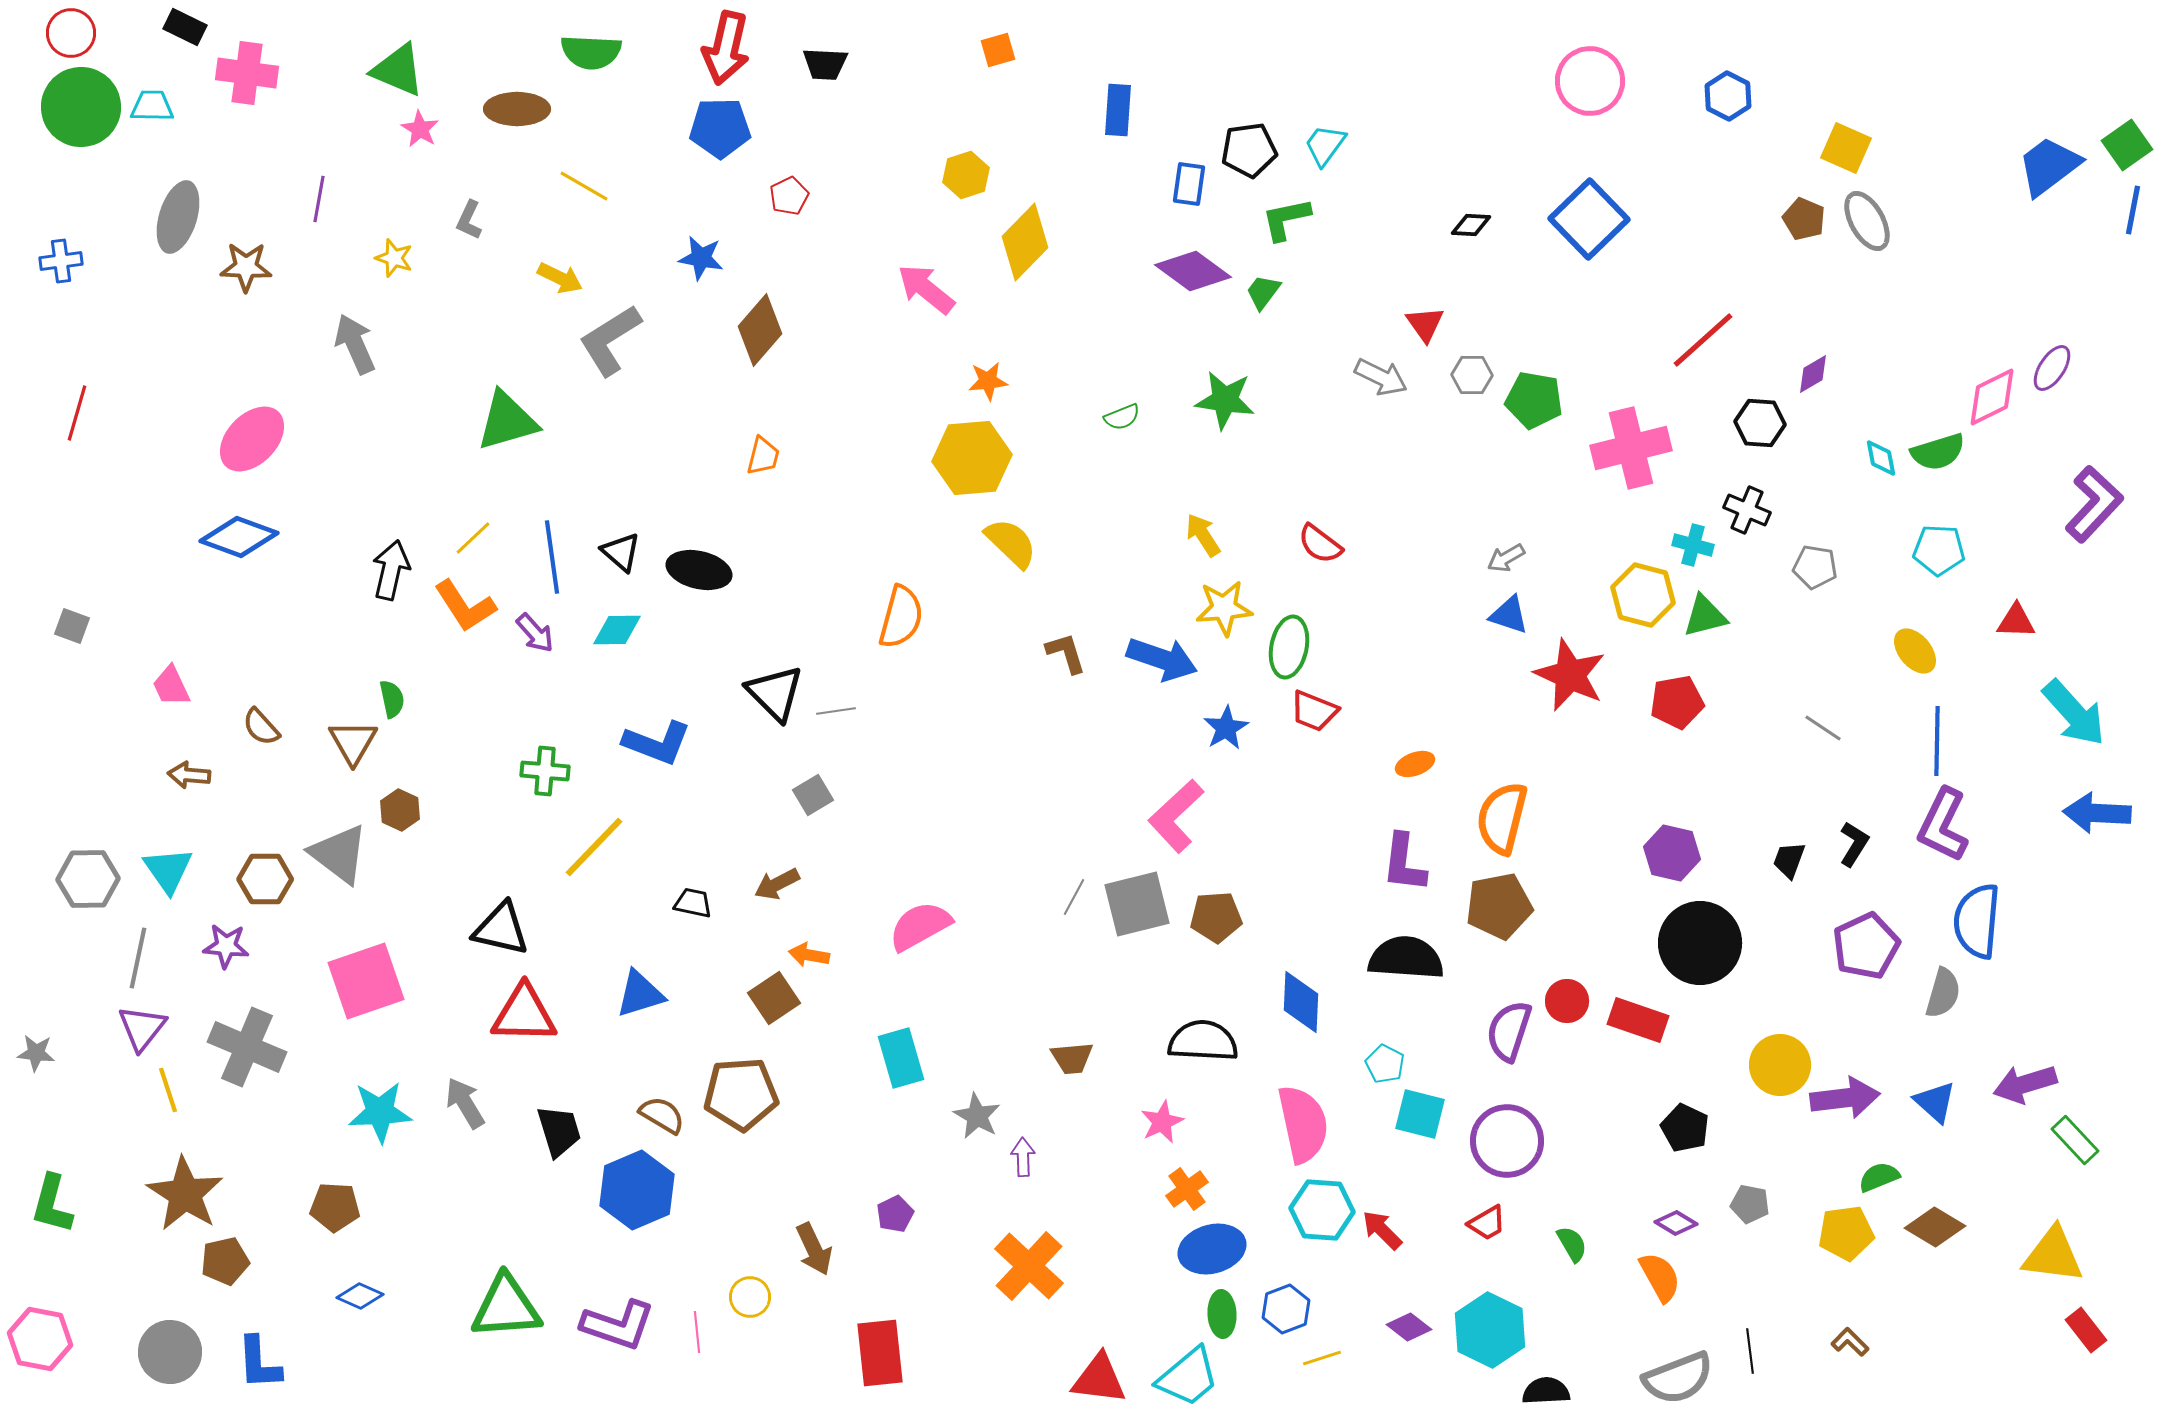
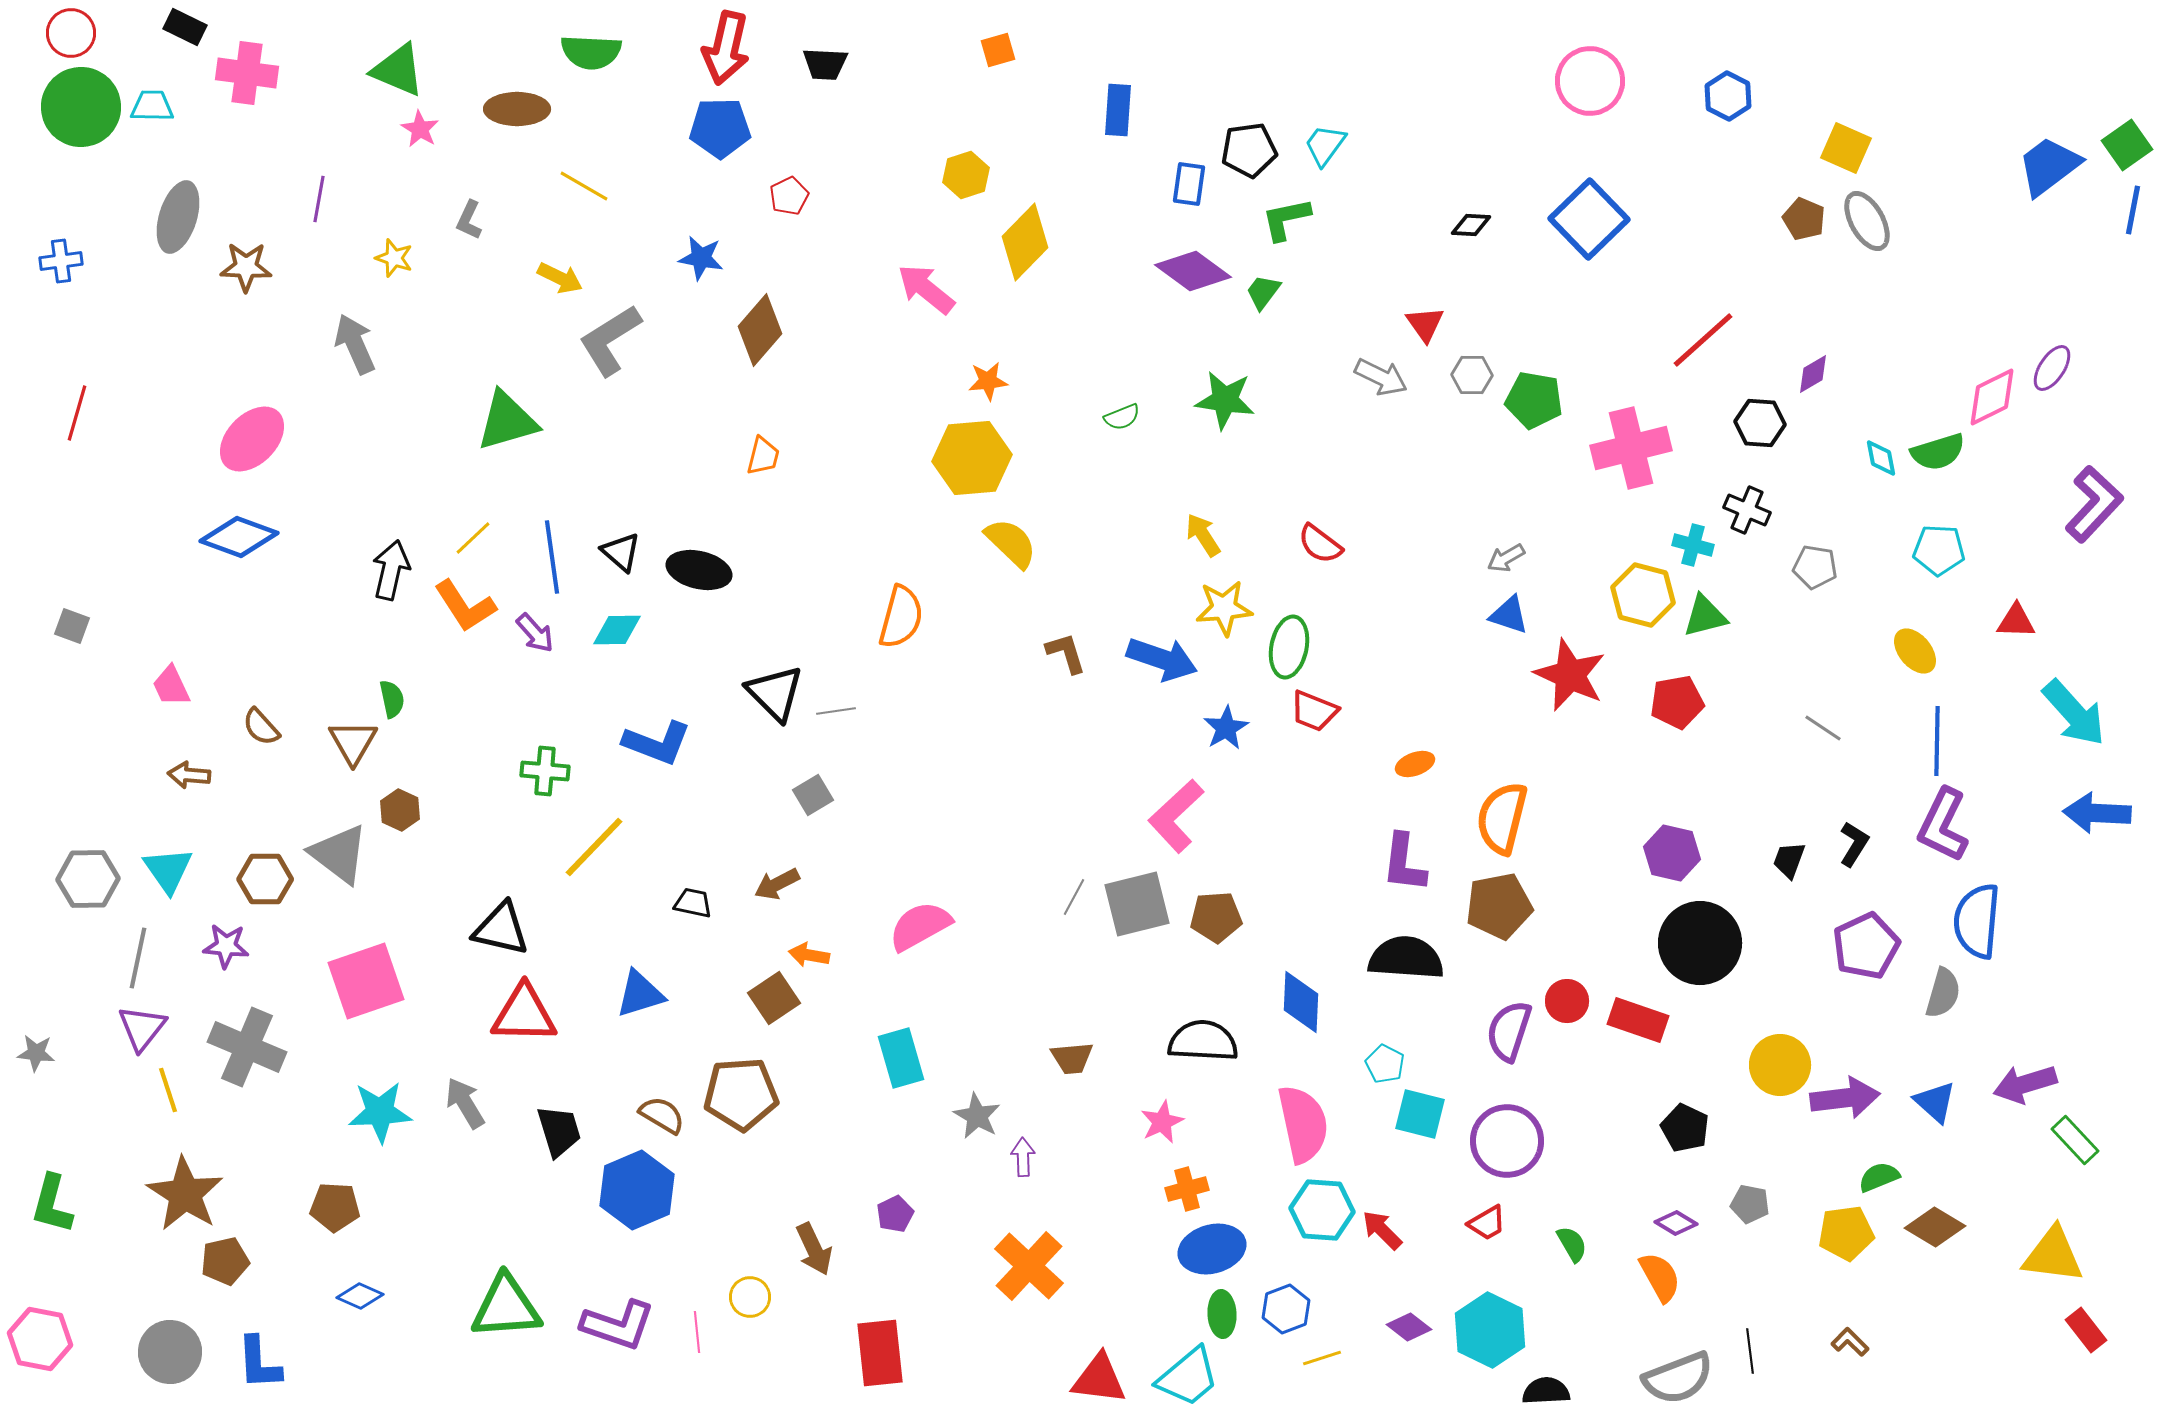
orange cross at (1187, 1189): rotated 21 degrees clockwise
